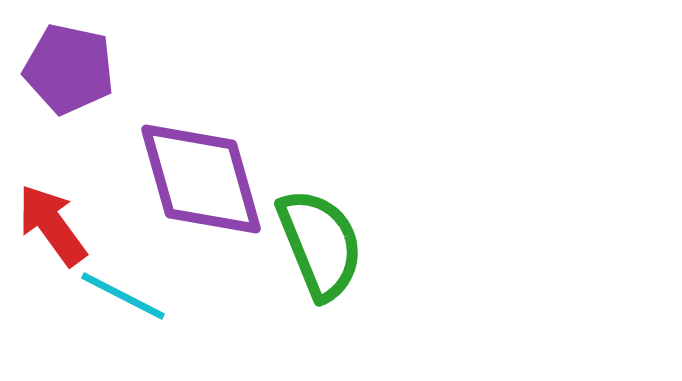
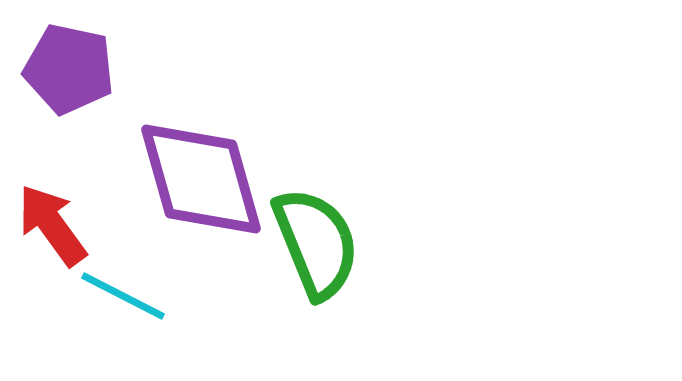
green semicircle: moved 4 px left, 1 px up
